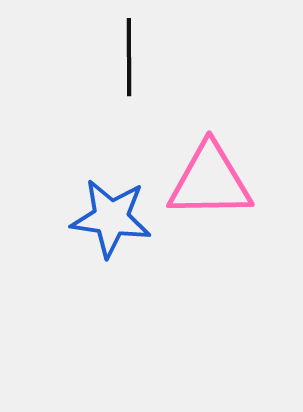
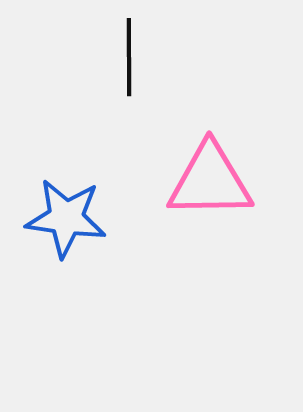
blue star: moved 45 px left
